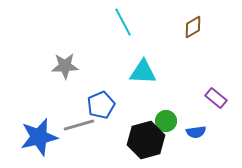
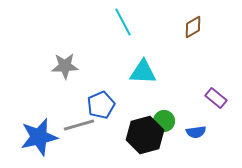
green circle: moved 2 px left
black hexagon: moved 1 px left, 5 px up
